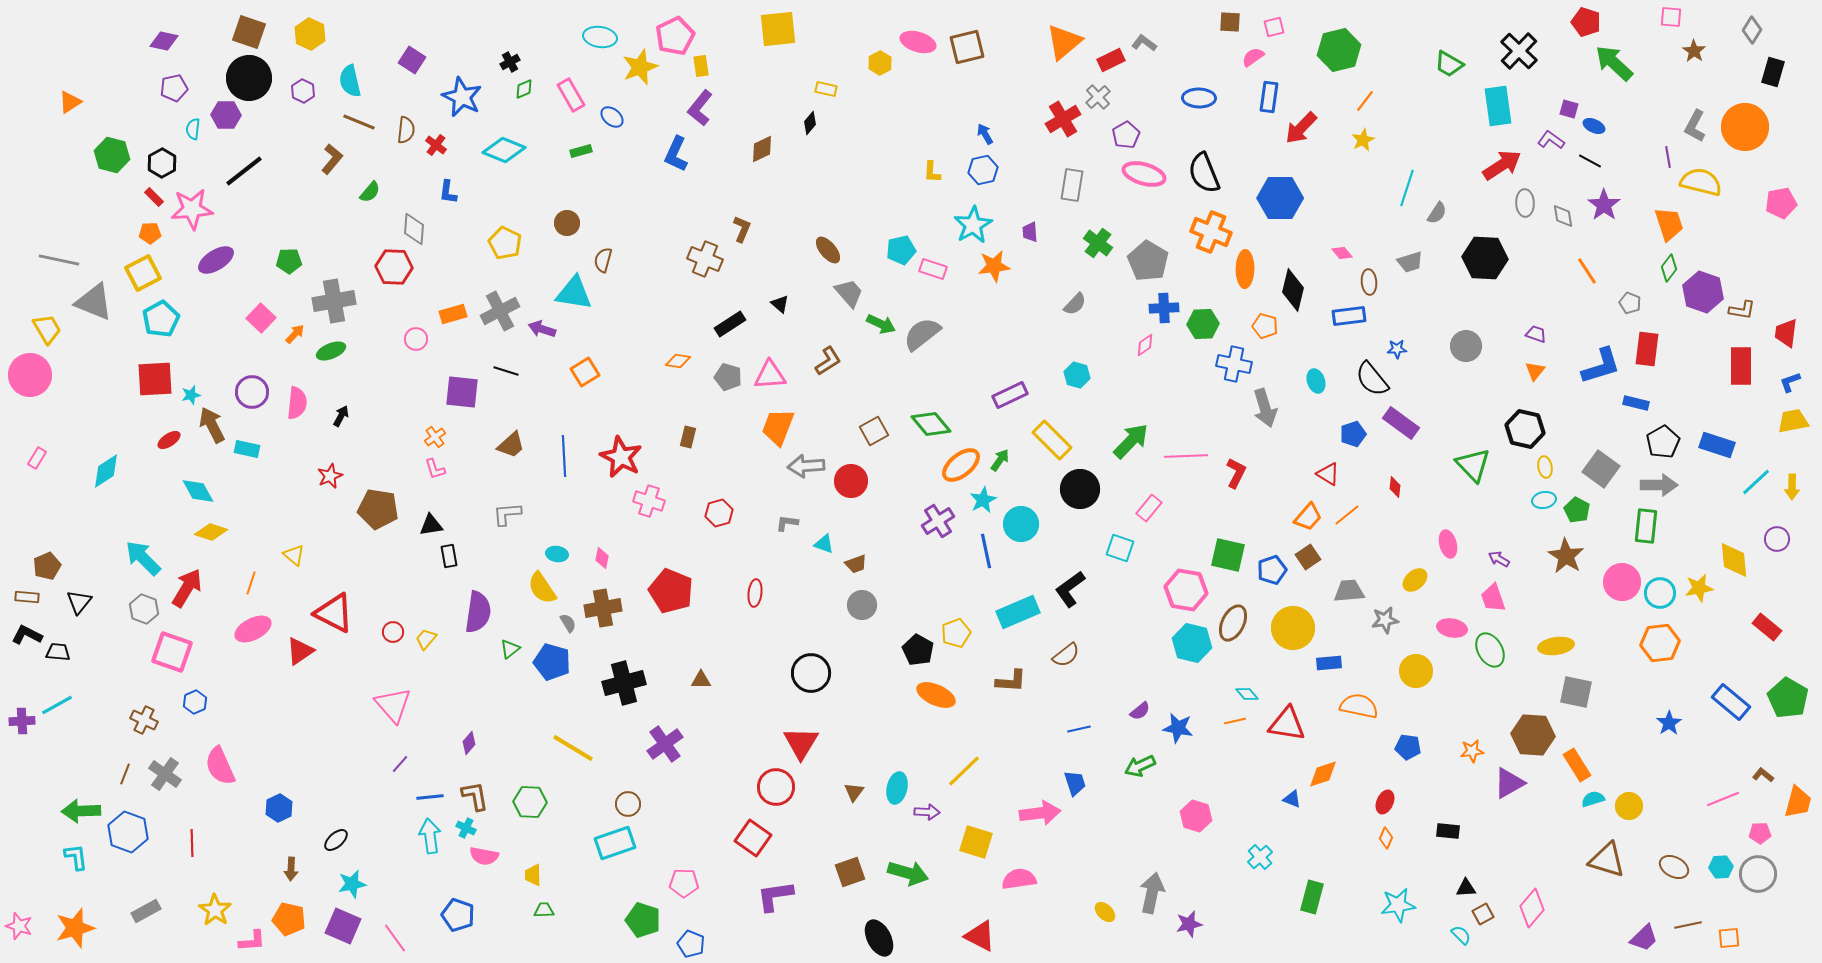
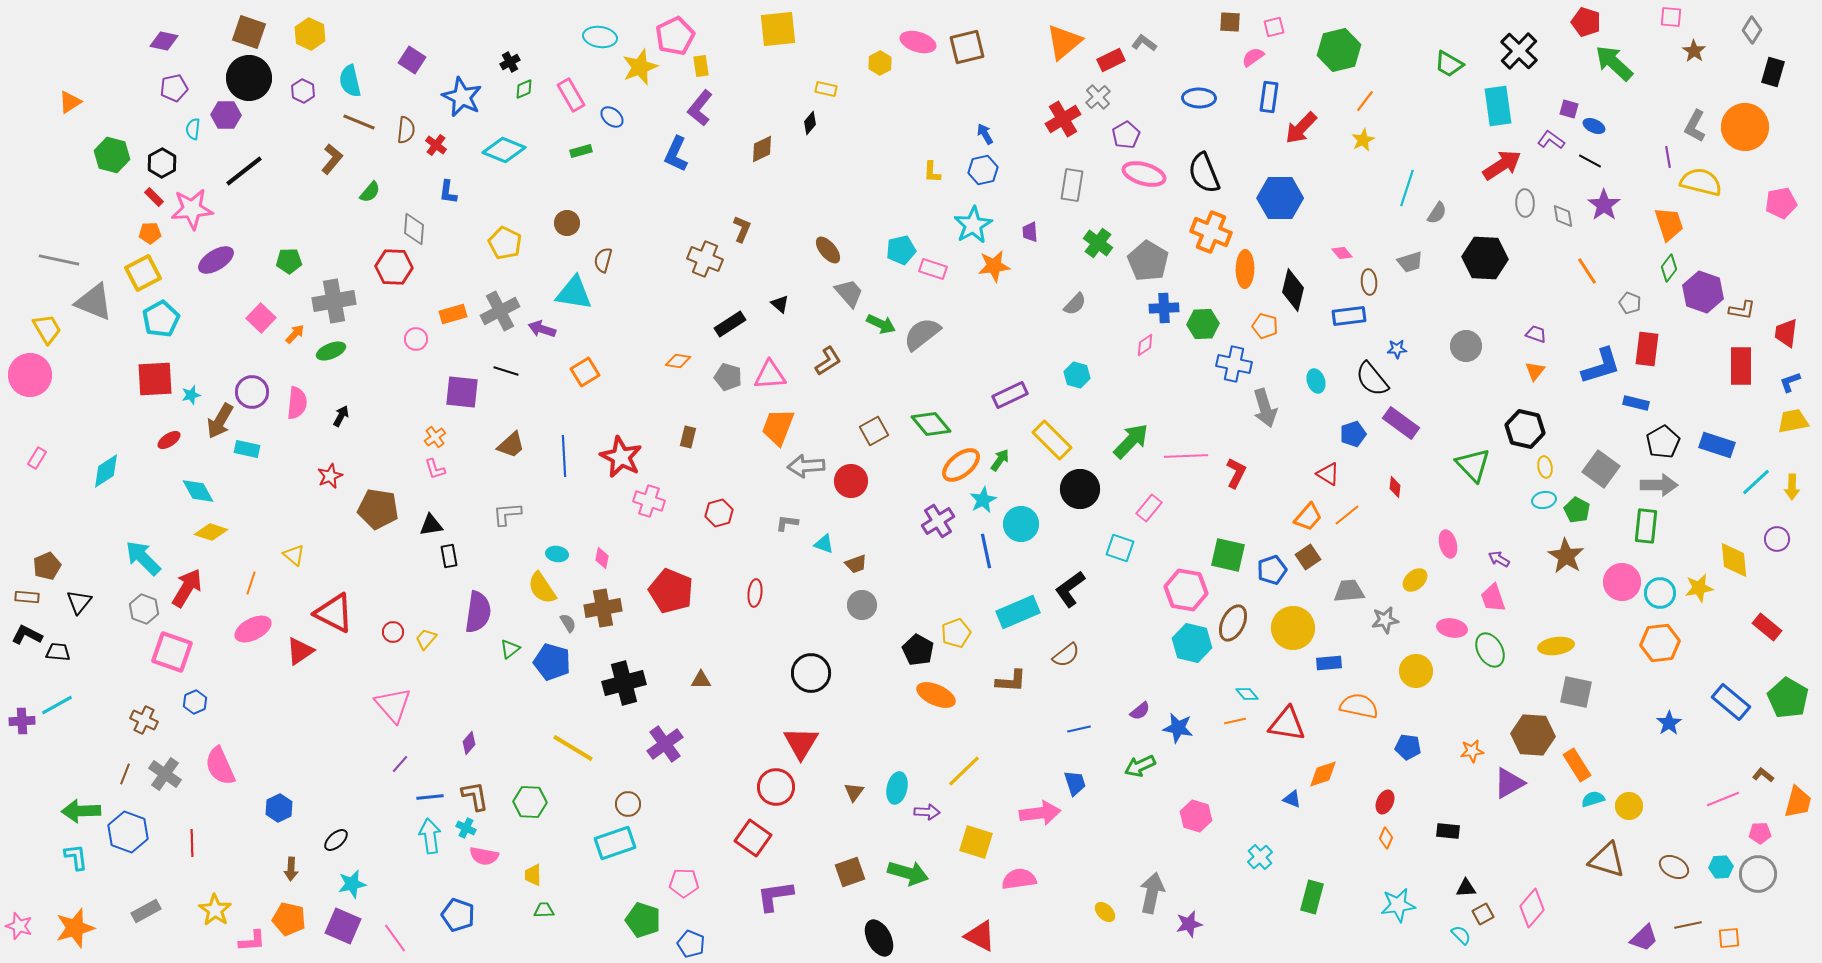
brown arrow at (212, 425): moved 8 px right, 4 px up; rotated 123 degrees counterclockwise
